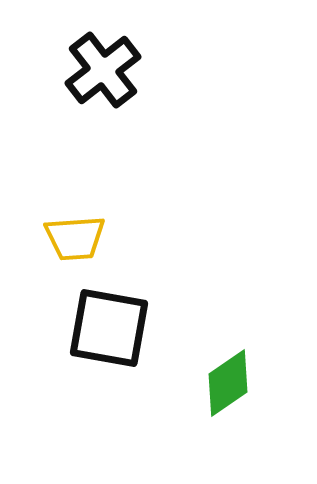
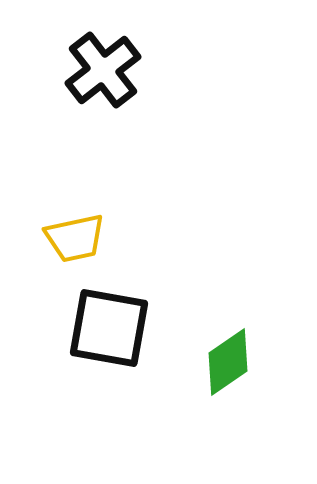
yellow trapezoid: rotated 8 degrees counterclockwise
green diamond: moved 21 px up
